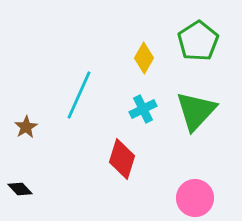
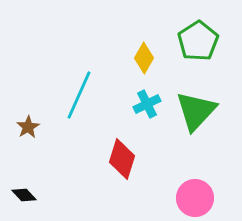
cyan cross: moved 4 px right, 5 px up
brown star: moved 2 px right
black diamond: moved 4 px right, 6 px down
